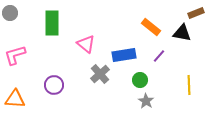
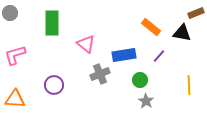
gray cross: rotated 18 degrees clockwise
